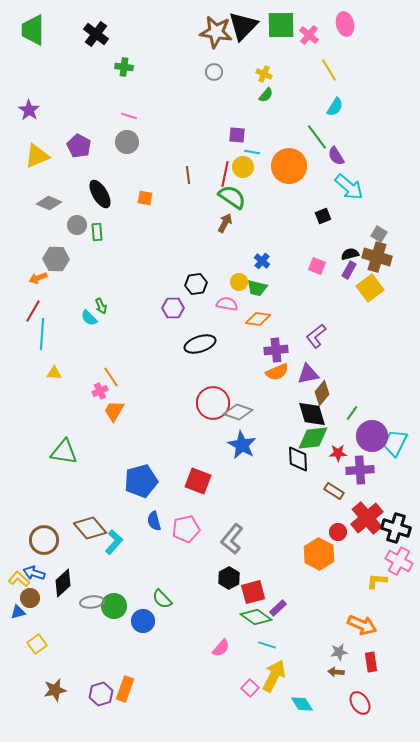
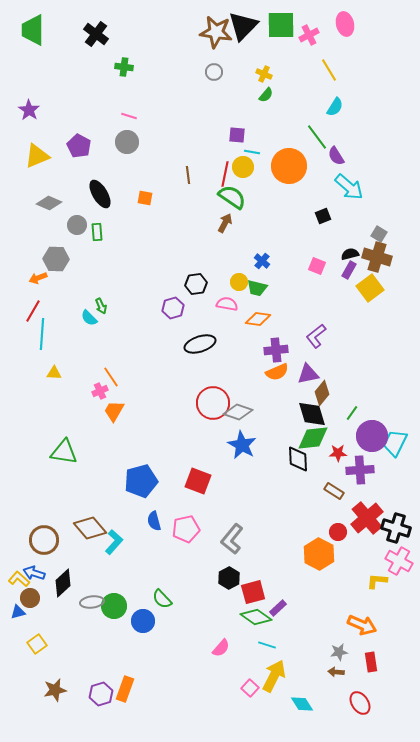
pink cross at (309, 35): rotated 24 degrees clockwise
purple hexagon at (173, 308): rotated 15 degrees counterclockwise
